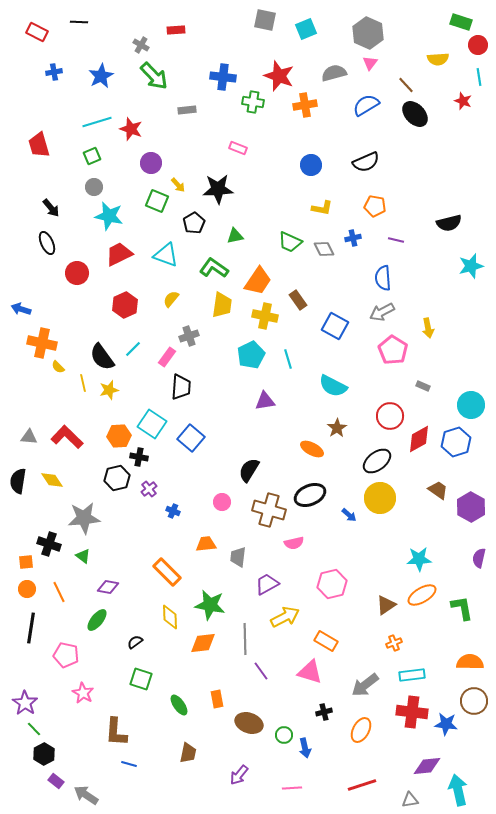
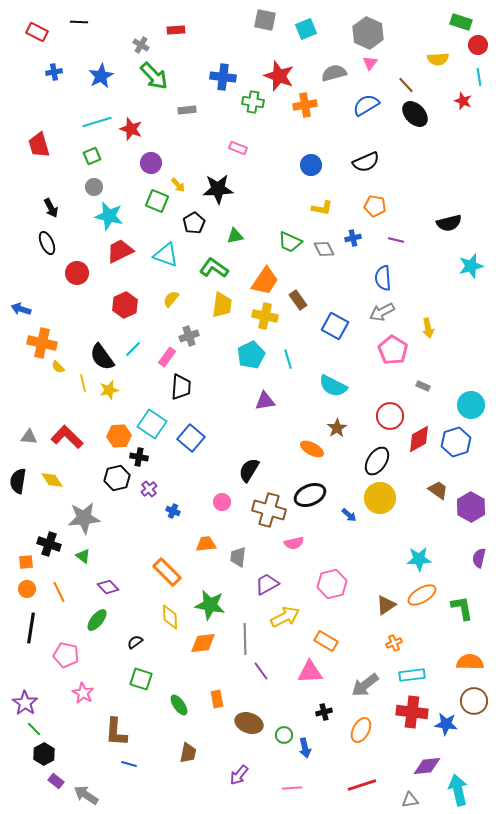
black arrow at (51, 208): rotated 12 degrees clockwise
red trapezoid at (119, 254): moved 1 px right, 3 px up
orange trapezoid at (258, 281): moved 7 px right
black ellipse at (377, 461): rotated 20 degrees counterclockwise
purple diamond at (108, 587): rotated 35 degrees clockwise
pink triangle at (310, 672): rotated 20 degrees counterclockwise
